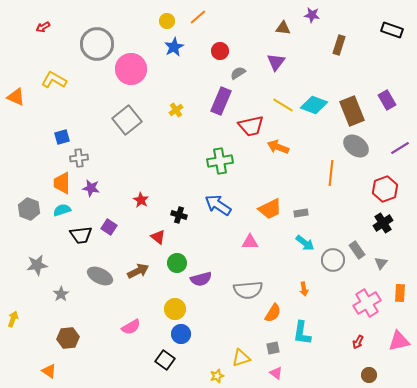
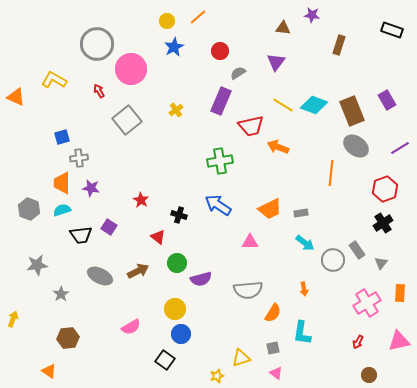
red arrow at (43, 27): moved 56 px right, 64 px down; rotated 88 degrees clockwise
